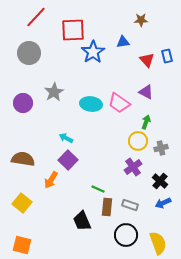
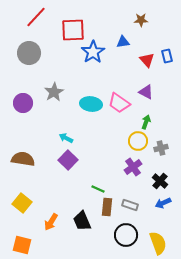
orange arrow: moved 42 px down
